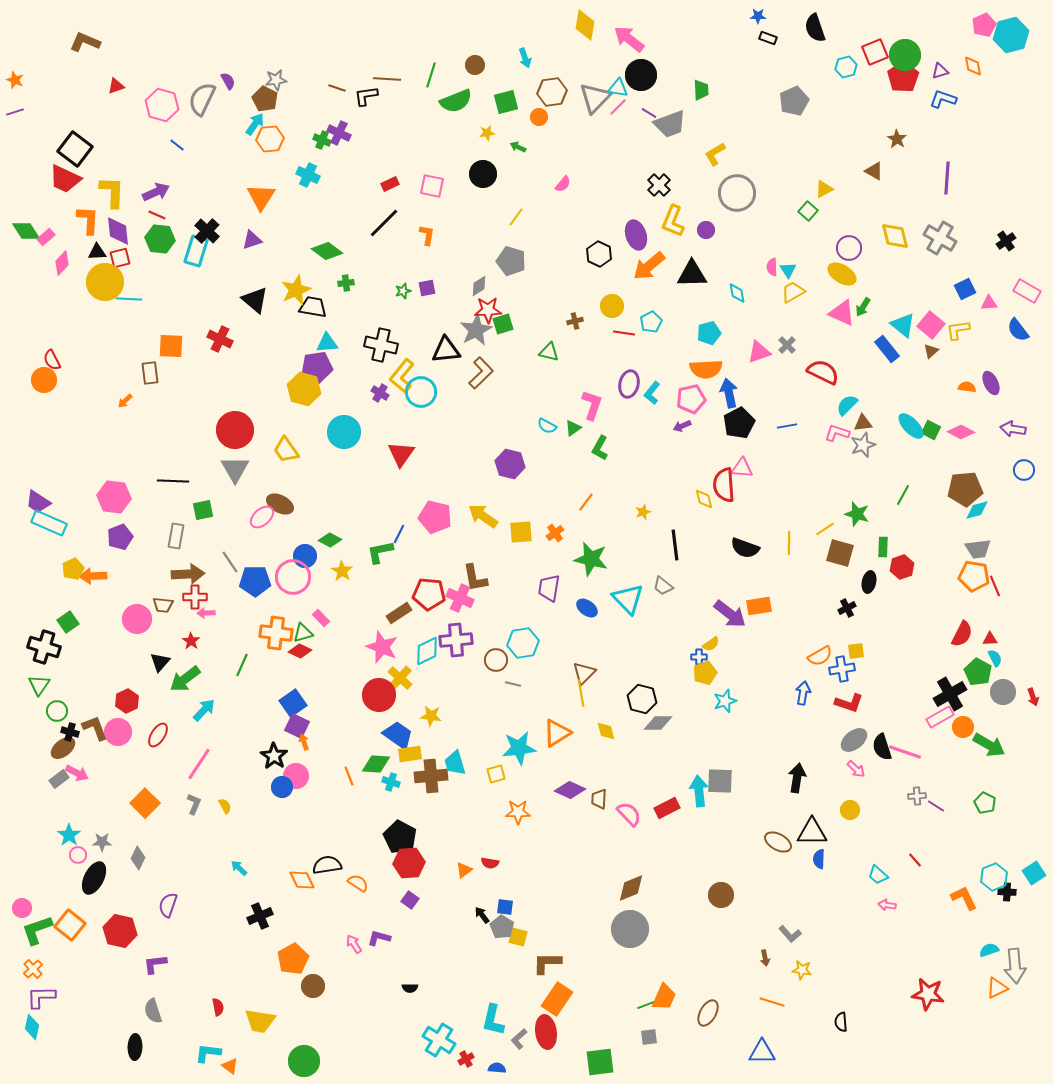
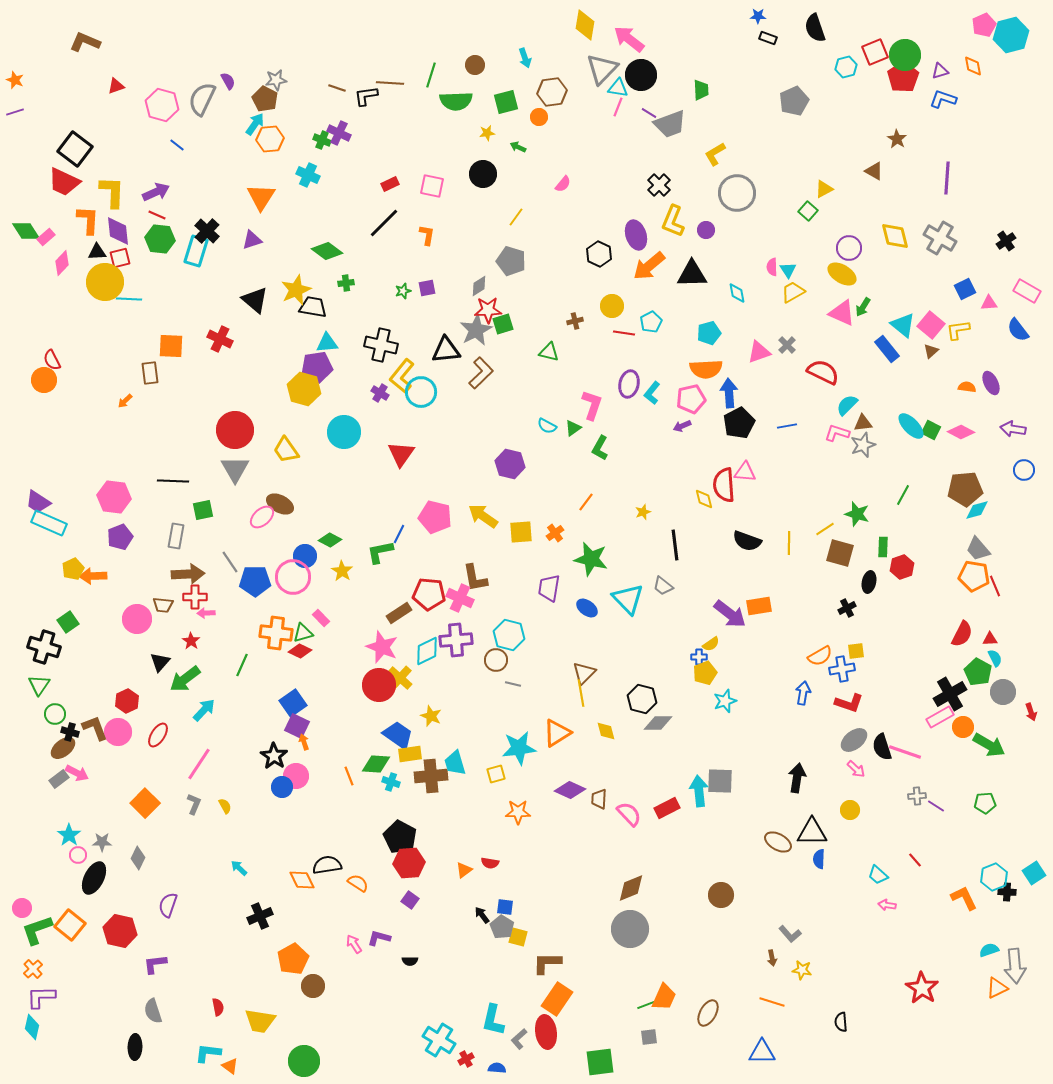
brown line at (387, 79): moved 3 px right, 4 px down
gray triangle at (595, 98): moved 7 px right, 29 px up
green semicircle at (456, 101): rotated 20 degrees clockwise
pink line at (618, 107): rotated 24 degrees counterclockwise
red trapezoid at (65, 179): moved 1 px left, 3 px down
blue arrow at (729, 393): rotated 8 degrees clockwise
pink triangle at (742, 468): moved 3 px right, 4 px down
black semicircle at (745, 548): moved 2 px right, 7 px up
gray trapezoid at (978, 549): rotated 56 degrees clockwise
cyan hexagon at (523, 643): moved 14 px left, 8 px up; rotated 24 degrees clockwise
red circle at (379, 695): moved 10 px up
red arrow at (1033, 697): moved 2 px left, 15 px down
green circle at (57, 711): moved 2 px left, 3 px down
yellow star at (431, 716): rotated 15 degrees clockwise
green pentagon at (985, 803): rotated 30 degrees counterclockwise
brown arrow at (765, 958): moved 7 px right
black semicircle at (410, 988): moved 27 px up
red star at (928, 994): moved 6 px left, 6 px up; rotated 24 degrees clockwise
